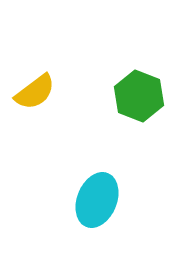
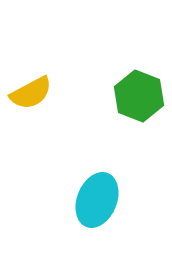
yellow semicircle: moved 4 px left, 1 px down; rotated 9 degrees clockwise
